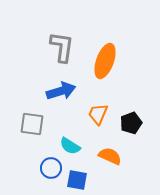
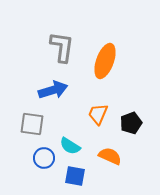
blue arrow: moved 8 px left, 1 px up
blue circle: moved 7 px left, 10 px up
blue square: moved 2 px left, 4 px up
